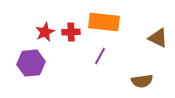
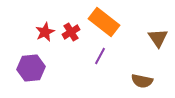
orange rectangle: rotated 32 degrees clockwise
red cross: rotated 30 degrees counterclockwise
brown triangle: rotated 30 degrees clockwise
purple hexagon: moved 5 px down
brown semicircle: rotated 20 degrees clockwise
